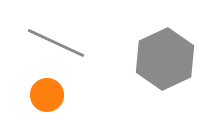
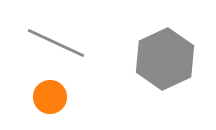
orange circle: moved 3 px right, 2 px down
